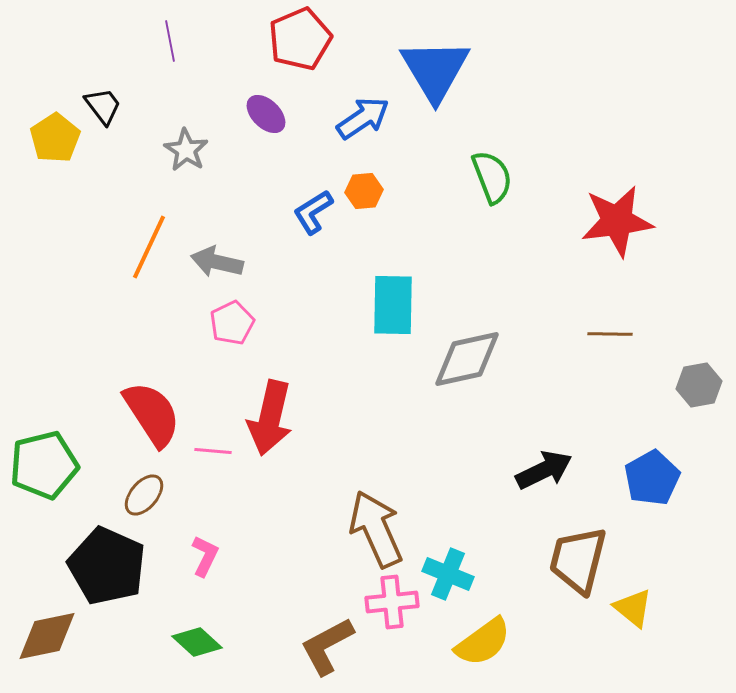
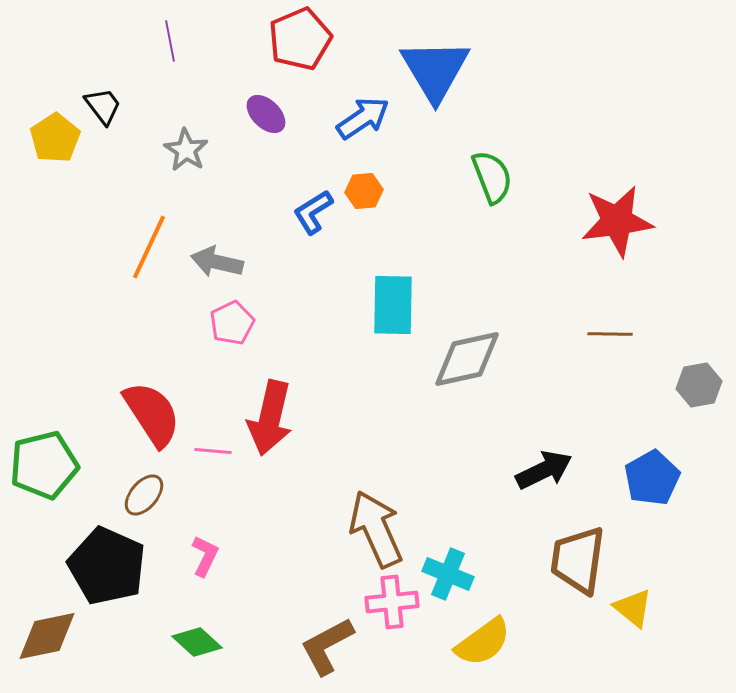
brown trapezoid: rotated 6 degrees counterclockwise
